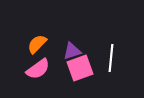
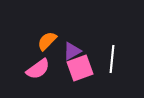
orange semicircle: moved 10 px right, 3 px up
purple triangle: rotated 12 degrees counterclockwise
white line: moved 1 px right, 1 px down
